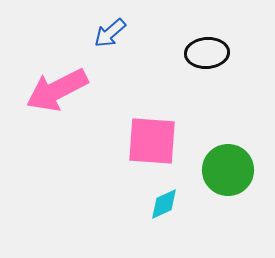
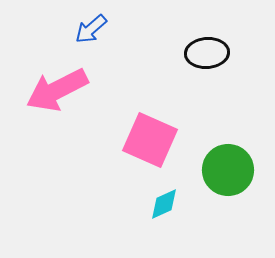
blue arrow: moved 19 px left, 4 px up
pink square: moved 2 px left, 1 px up; rotated 20 degrees clockwise
